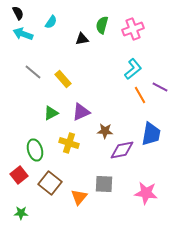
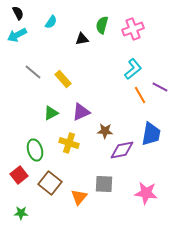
cyan arrow: moved 6 px left, 1 px down; rotated 48 degrees counterclockwise
